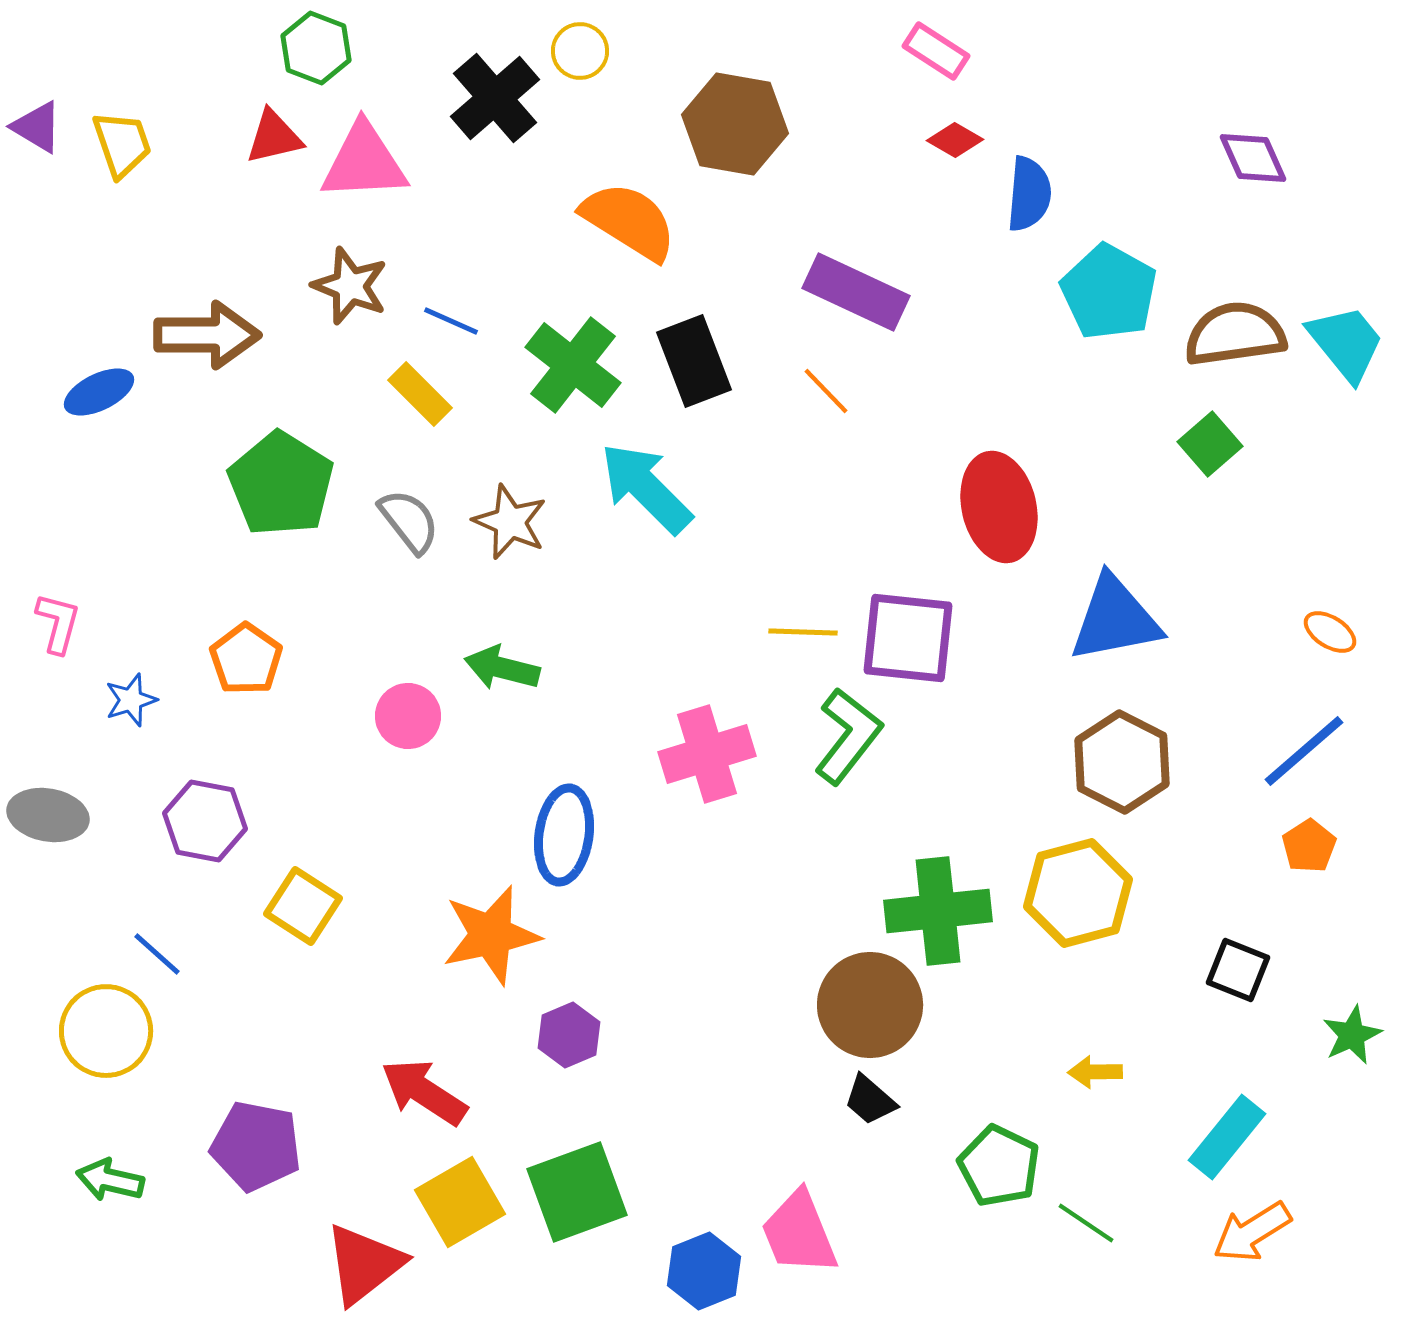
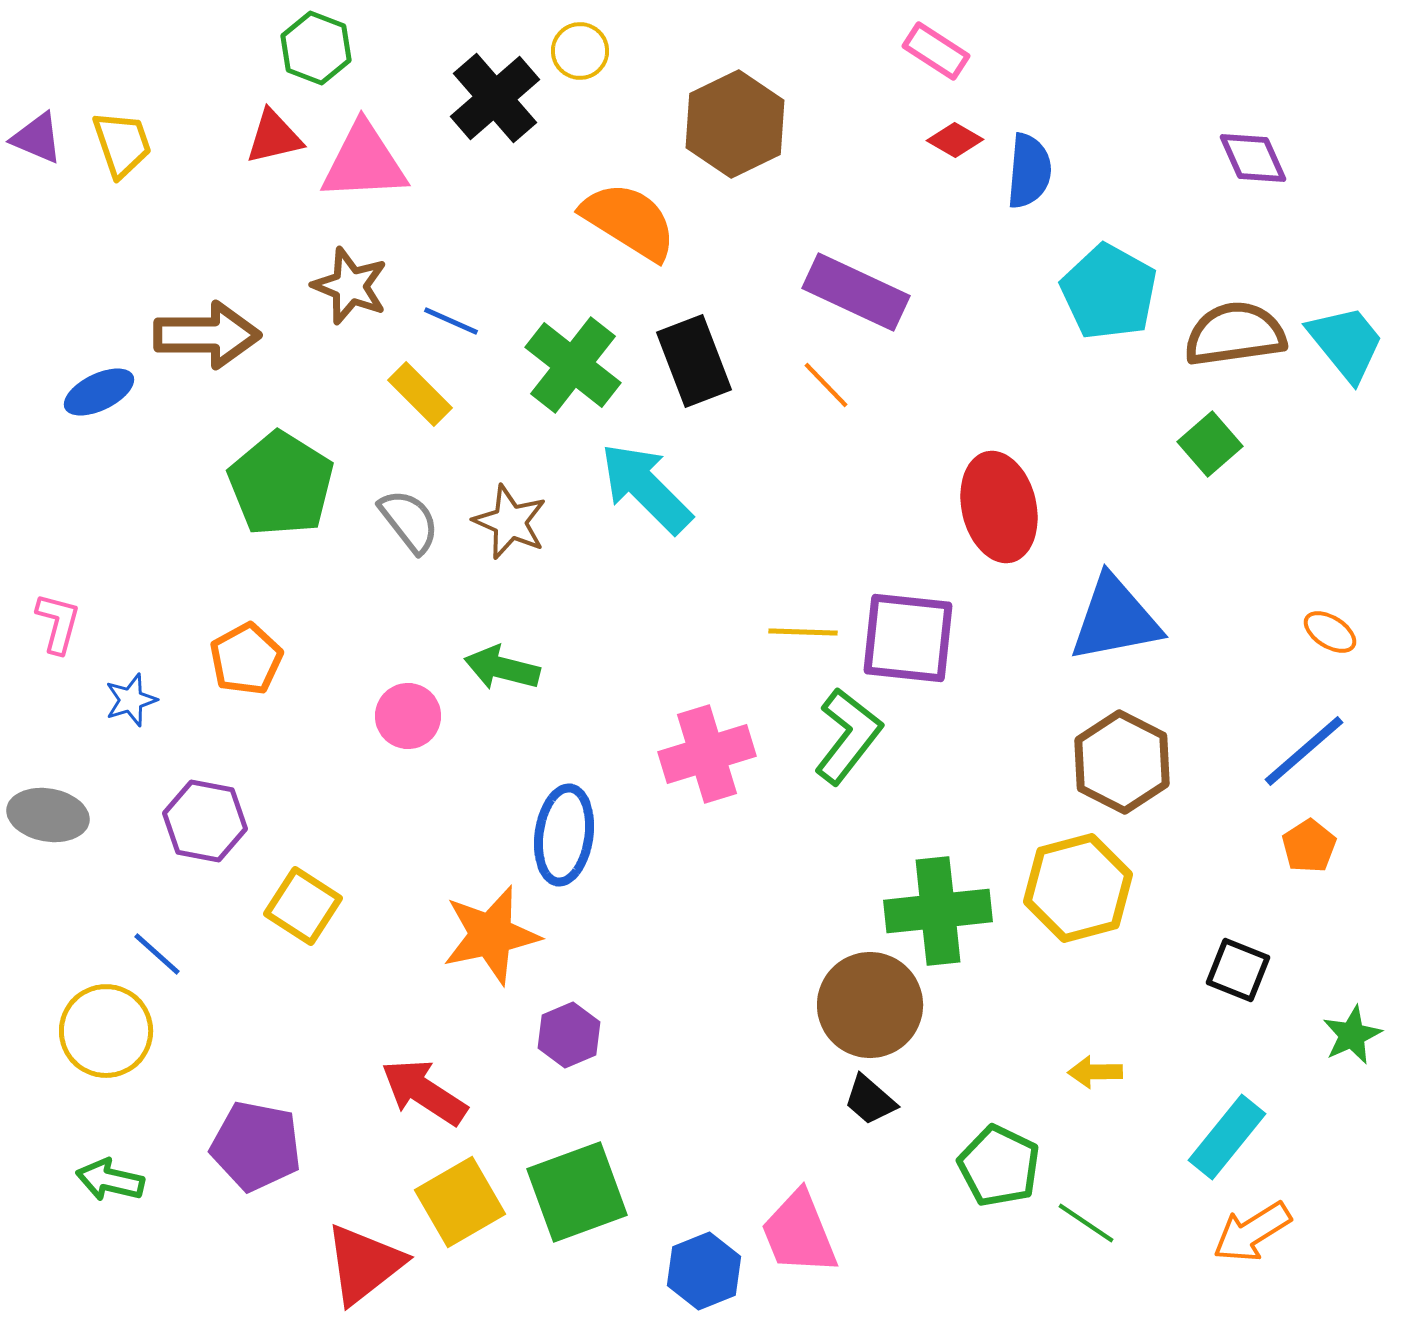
brown hexagon at (735, 124): rotated 24 degrees clockwise
purple triangle at (37, 127): moved 11 px down; rotated 8 degrees counterclockwise
blue semicircle at (1029, 194): moved 23 px up
orange line at (826, 391): moved 6 px up
orange pentagon at (246, 659): rotated 8 degrees clockwise
yellow hexagon at (1078, 893): moved 5 px up
